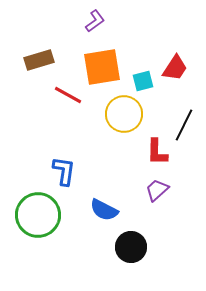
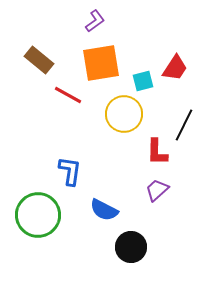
brown rectangle: rotated 56 degrees clockwise
orange square: moved 1 px left, 4 px up
blue L-shape: moved 6 px right
